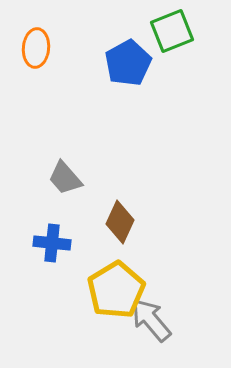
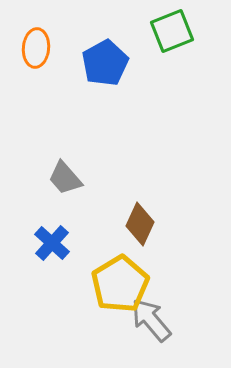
blue pentagon: moved 23 px left
brown diamond: moved 20 px right, 2 px down
blue cross: rotated 36 degrees clockwise
yellow pentagon: moved 4 px right, 6 px up
